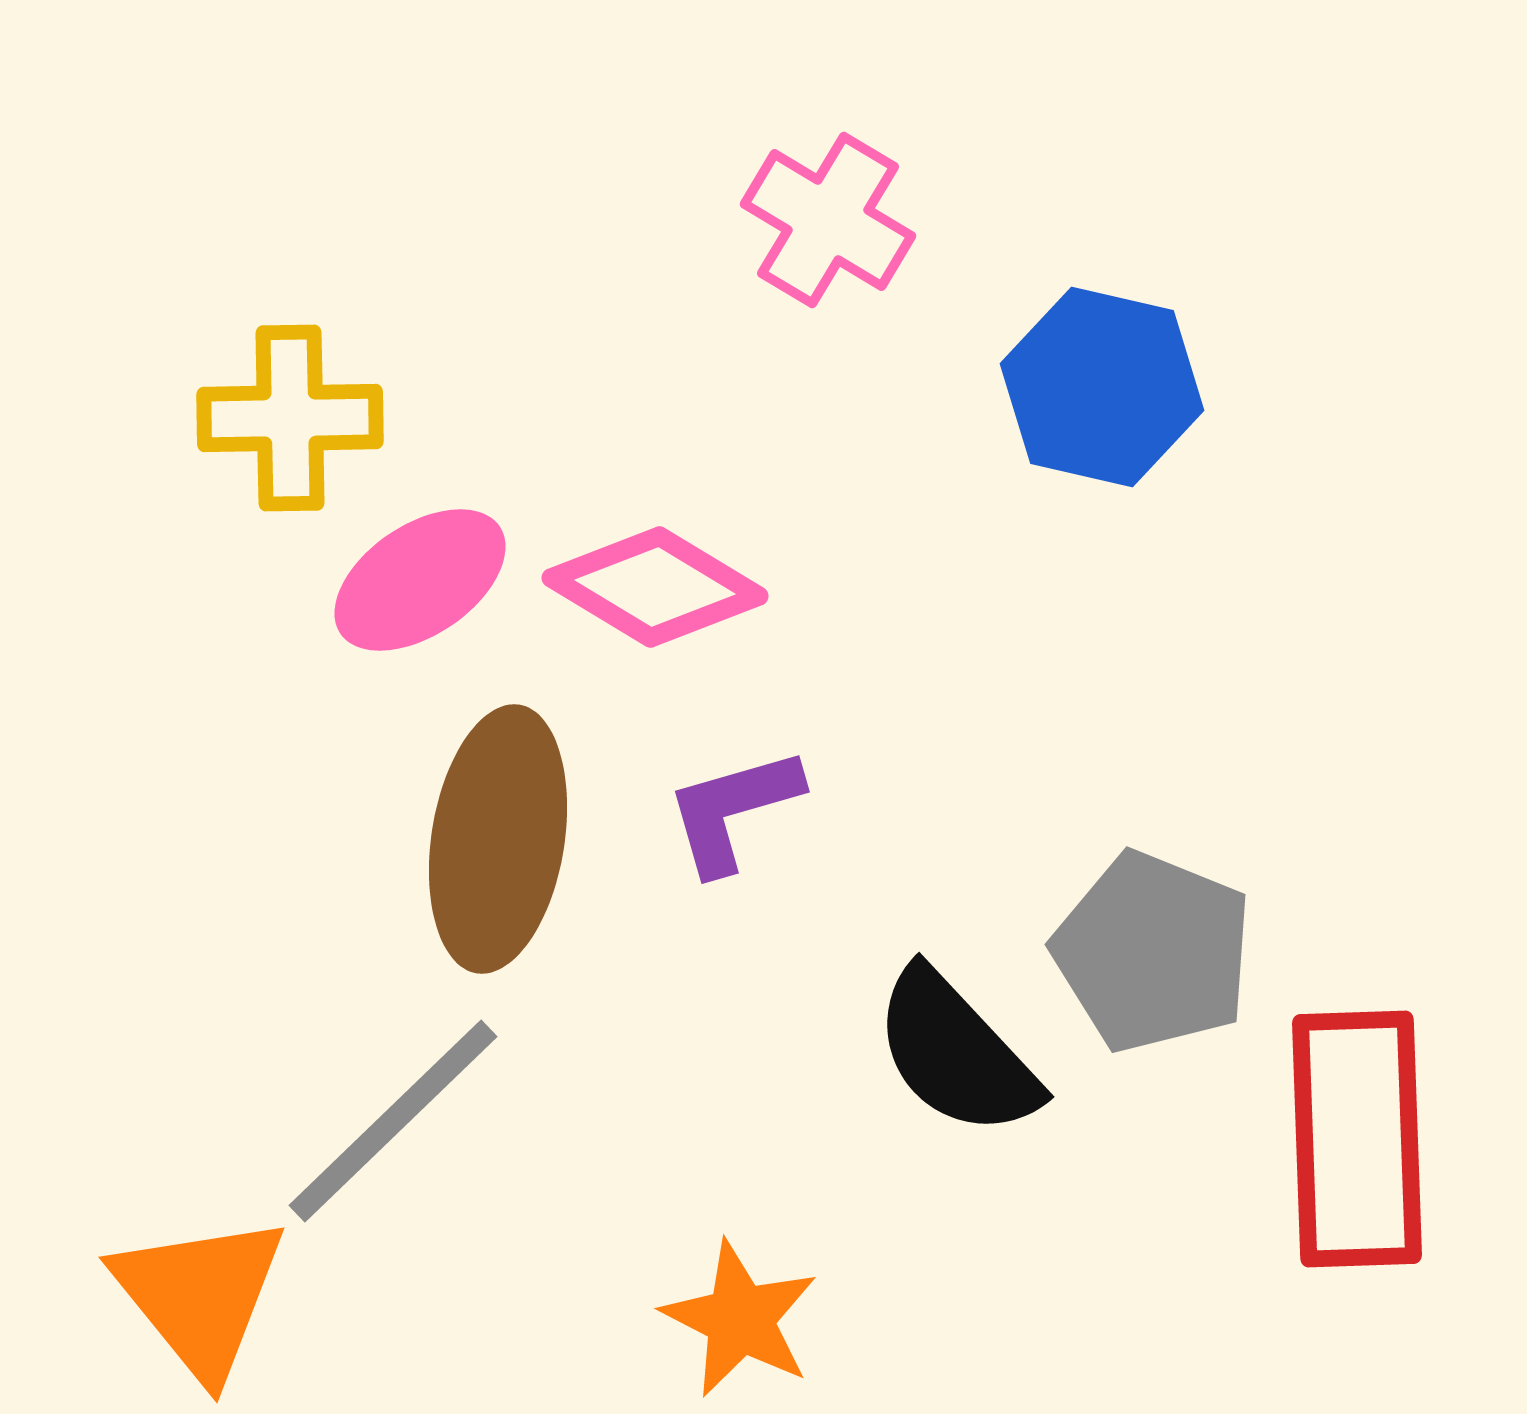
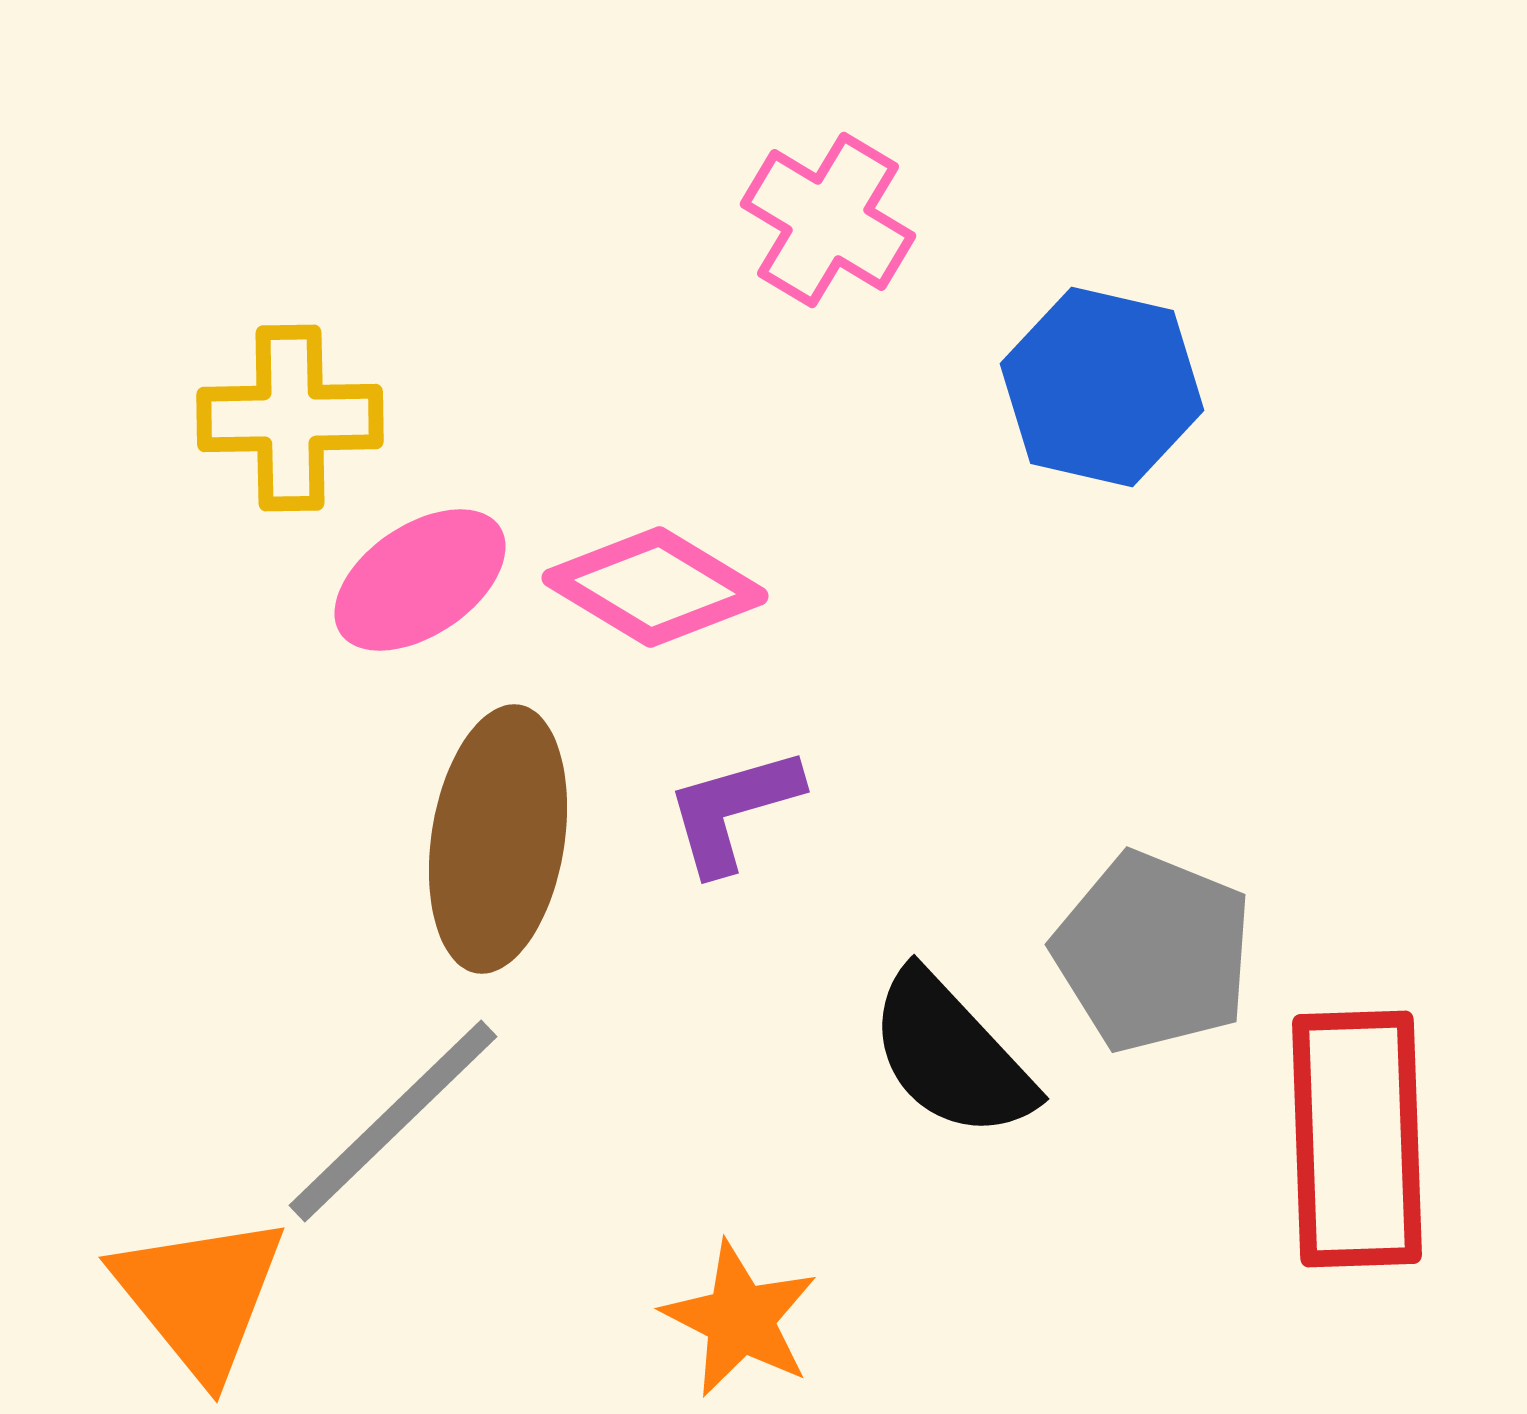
black semicircle: moved 5 px left, 2 px down
